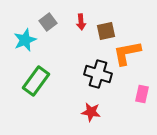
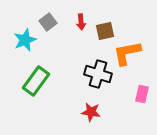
brown square: moved 1 px left
